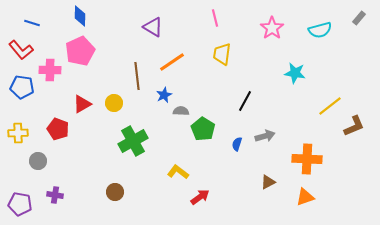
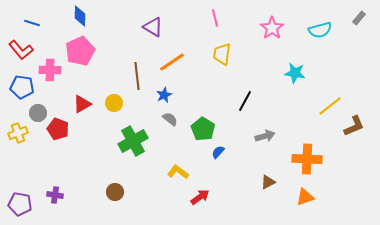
gray semicircle: moved 11 px left, 8 px down; rotated 35 degrees clockwise
yellow cross: rotated 18 degrees counterclockwise
blue semicircle: moved 19 px left, 8 px down; rotated 24 degrees clockwise
gray circle: moved 48 px up
